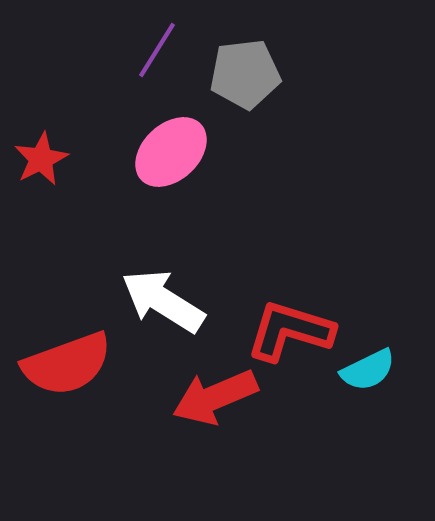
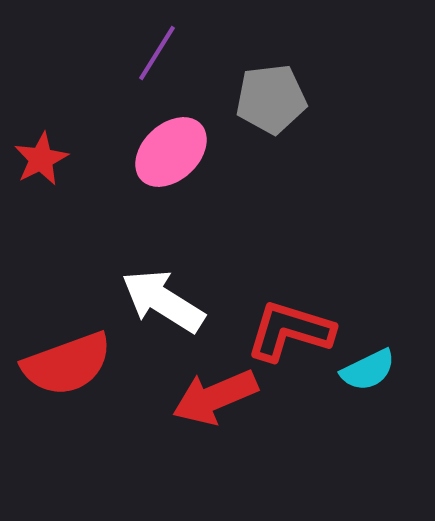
purple line: moved 3 px down
gray pentagon: moved 26 px right, 25 px down
